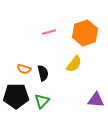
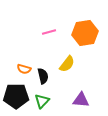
orange hexagon: rotated 10 degrees clockwise
yellow semicircle: moved 7 px left
black semicircle: moved 3 px down
purple triangle: moved 15 px left
